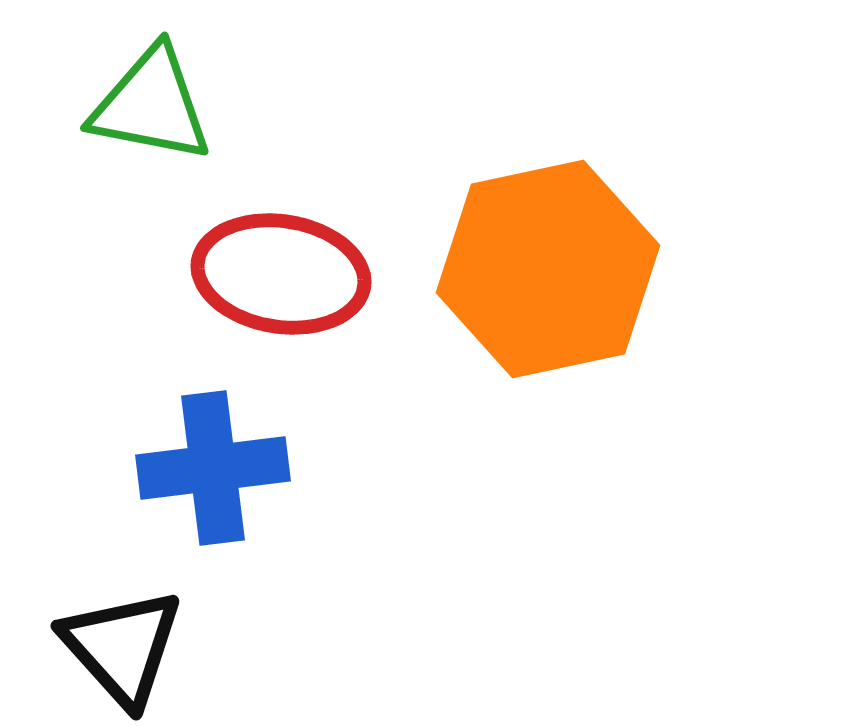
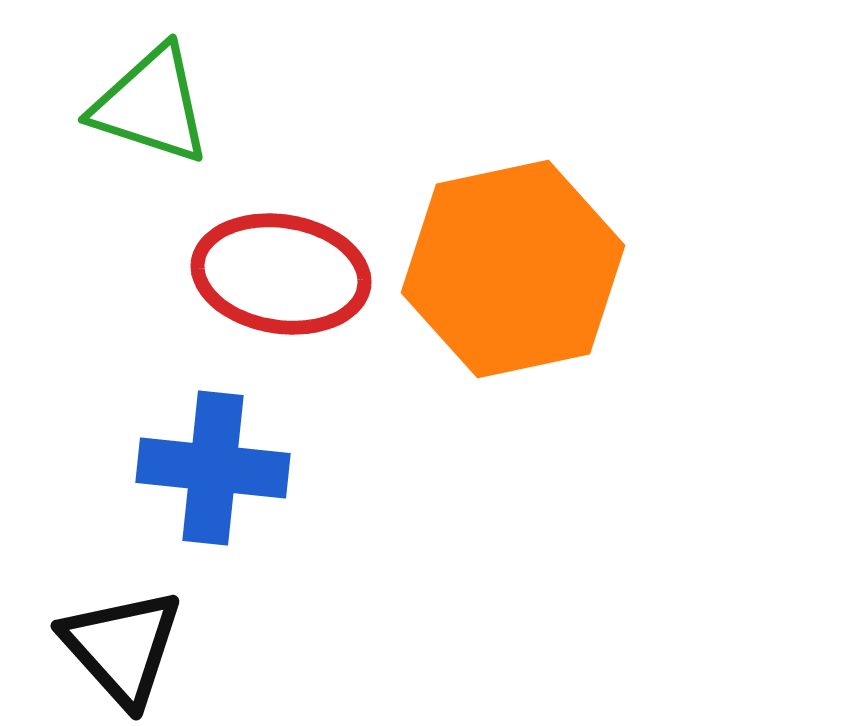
green triangle: rotated 7 degrees clockwise
orange hexagon: moved 35 px left
blue cross: rotated 13 degrees clockwise
